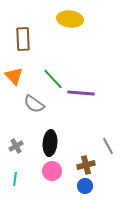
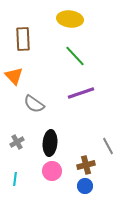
green line: moved 22 px right, 23 px up
purple line: rotated 24 degrees counterclockwise
gray cross: moved 1 px right, 4 px up
